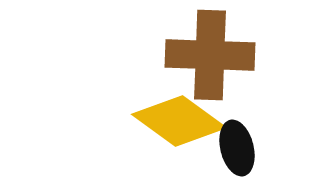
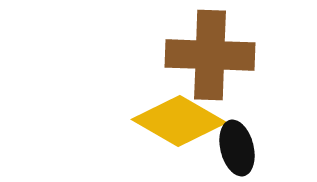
yellow diamond: rotated 6 degrees counterclockwise
